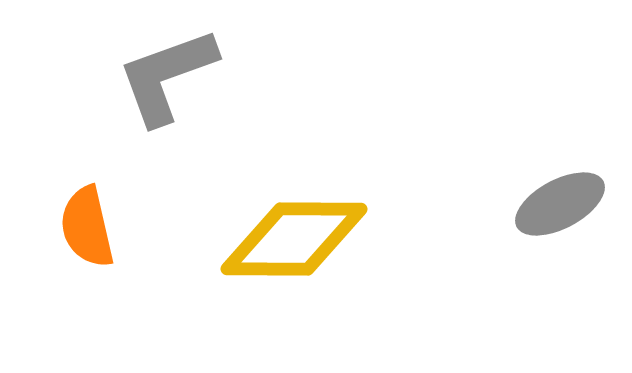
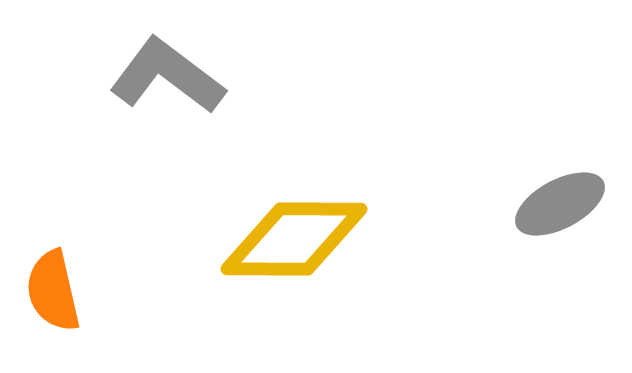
gray L-shape: rotated 57 degrees clockwise
orange semicircle: moved 34 px left, 64 px down
